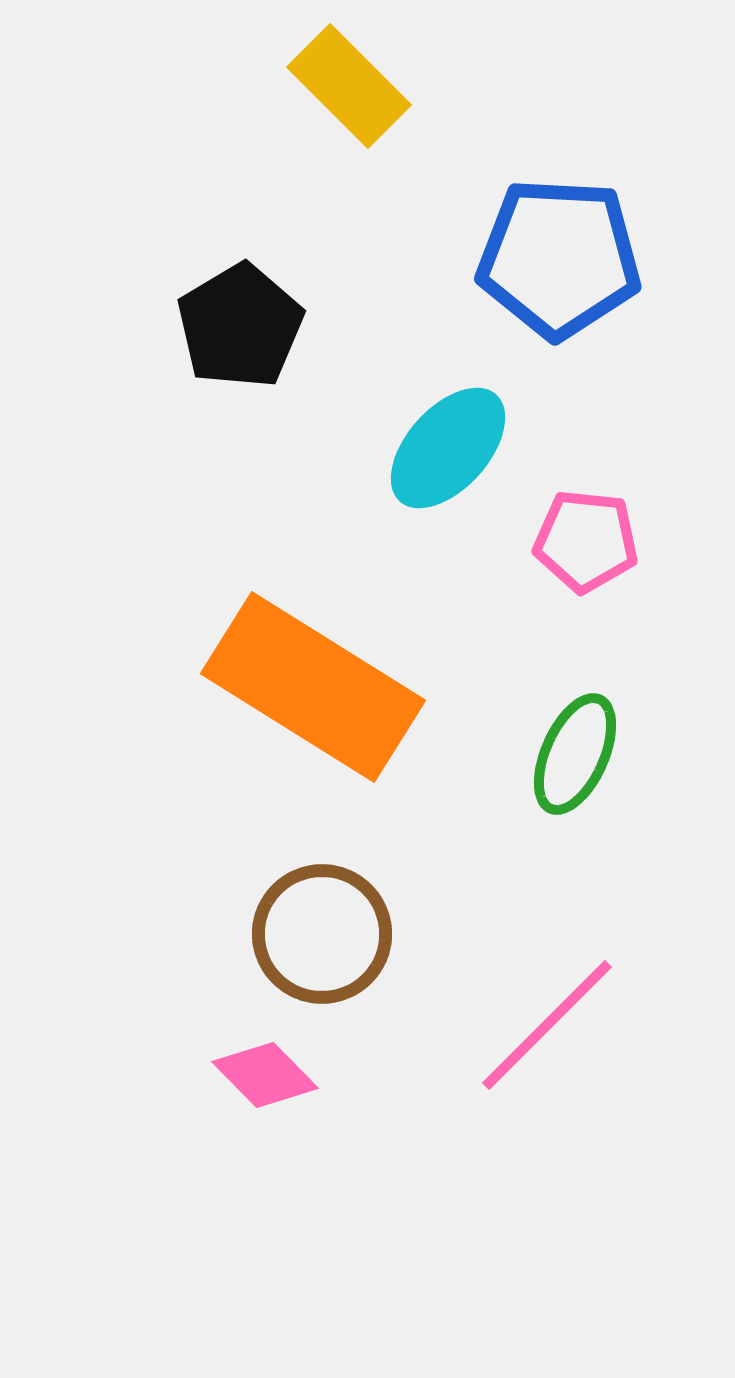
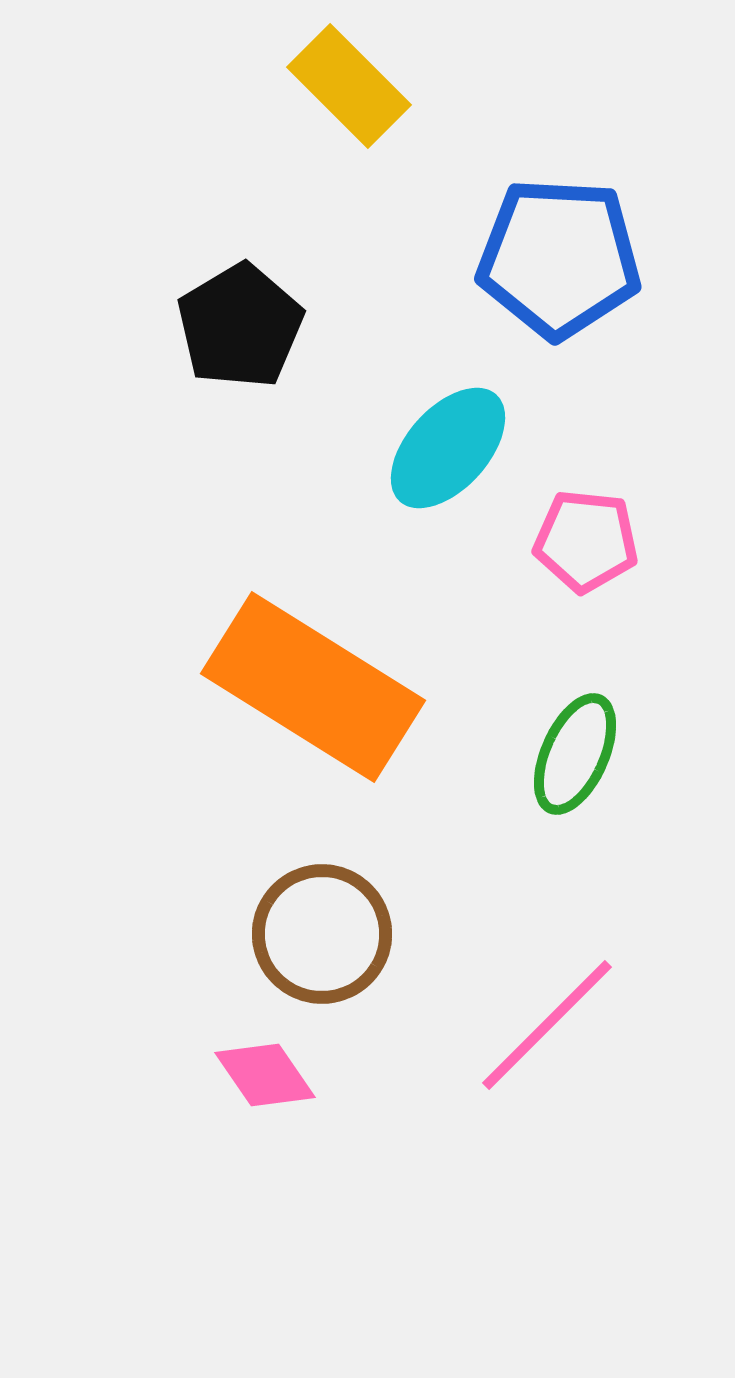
pink diamond: rotated 10 degrees clockwise
